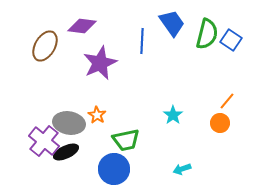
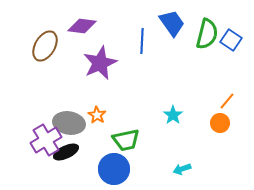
purple cross: moved 2 px right, 1 px up; rotated 20 degrees clockwise
